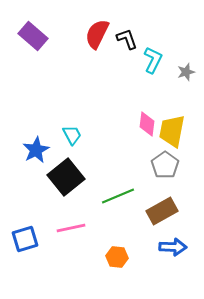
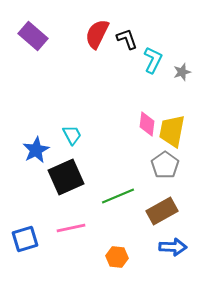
gray star: moved 4 px left
black square: rotated 15 degrees clockwise
